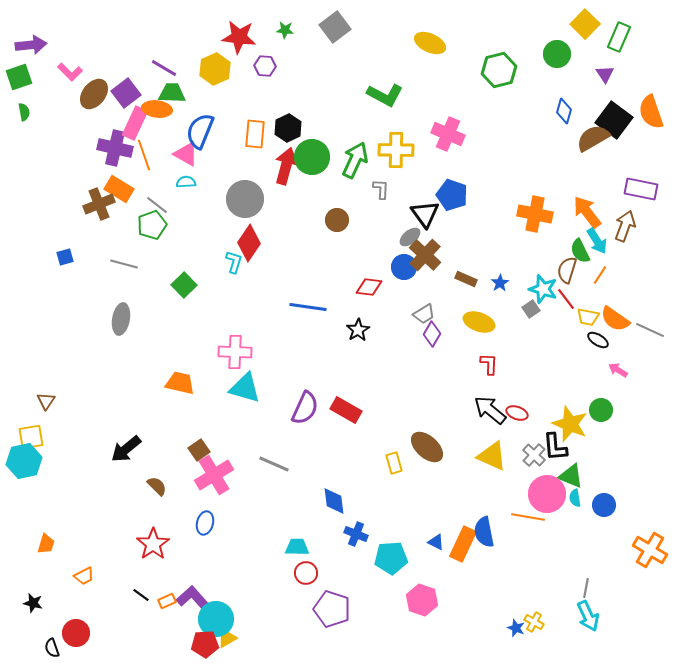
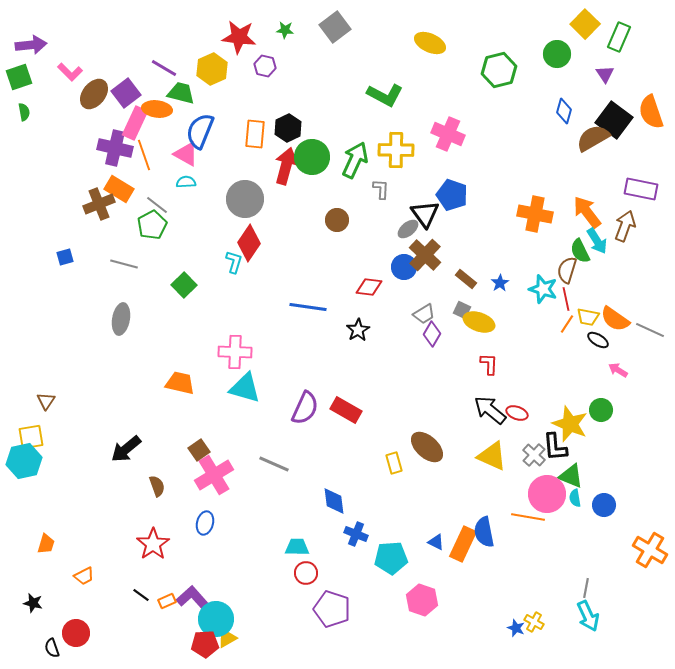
purple hexagon at (265, 66): rotated 10 degrees clockwise
yellow hexagon at (215, 69): moved 3 px left
green trapezoid at (172, 93): moved 9 px right; rotated 12 degrees clockwise
green pentagon at (152, 225): rotated 8 degrees counterclockwise
gray ellipse at (410, 237): moved 2 px left, 8 px up
orange line at (600, 275): moved 33 px left, 49 px down
brown rectangle at (466, 279): rotated 15 degrees clockwise
red line at (566, 299): rotated 25 degrees clockwise
gray square at (531, 309): moved 69 px left, 1 px down; rotated 30 degrees counterclockwise
brown semicircle at (157, 486): rotated 25 degrees clockwise
